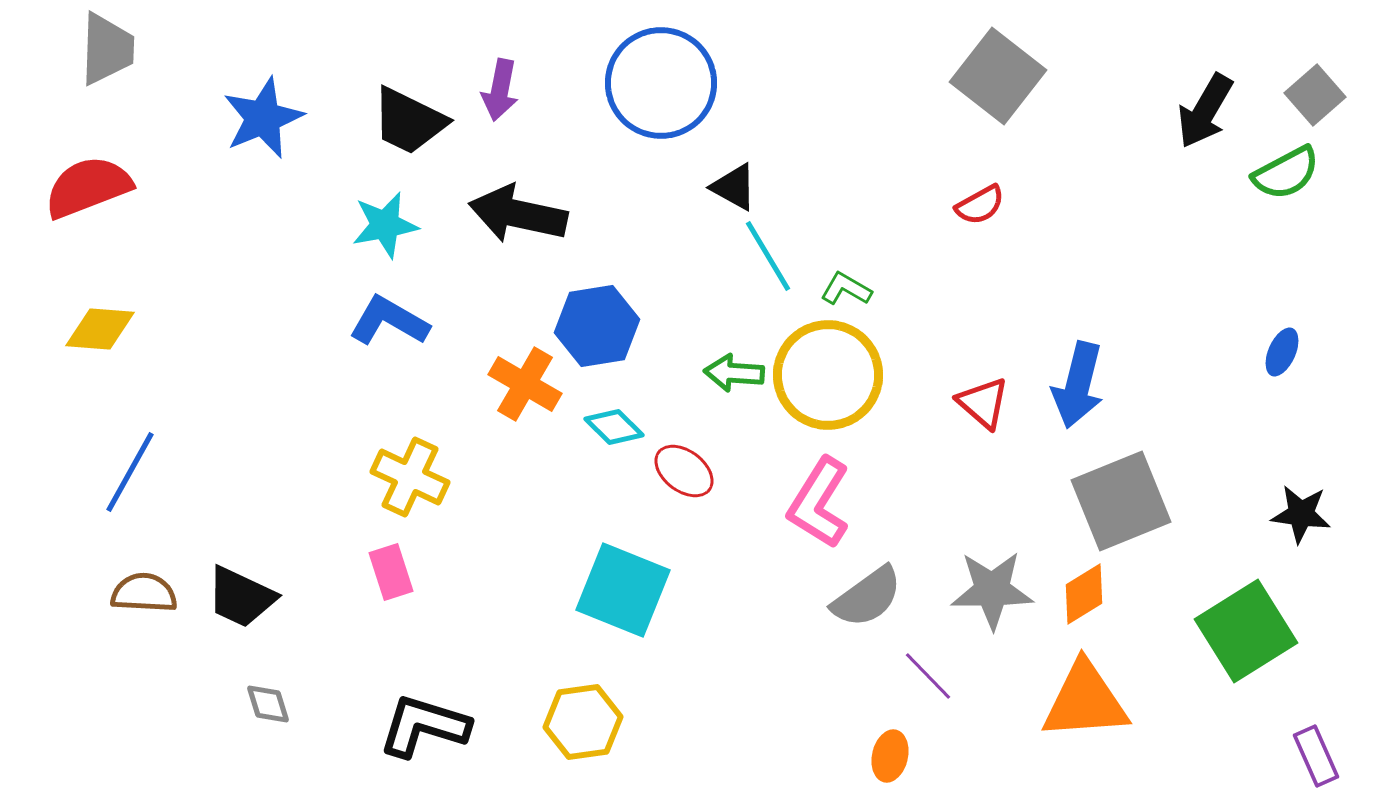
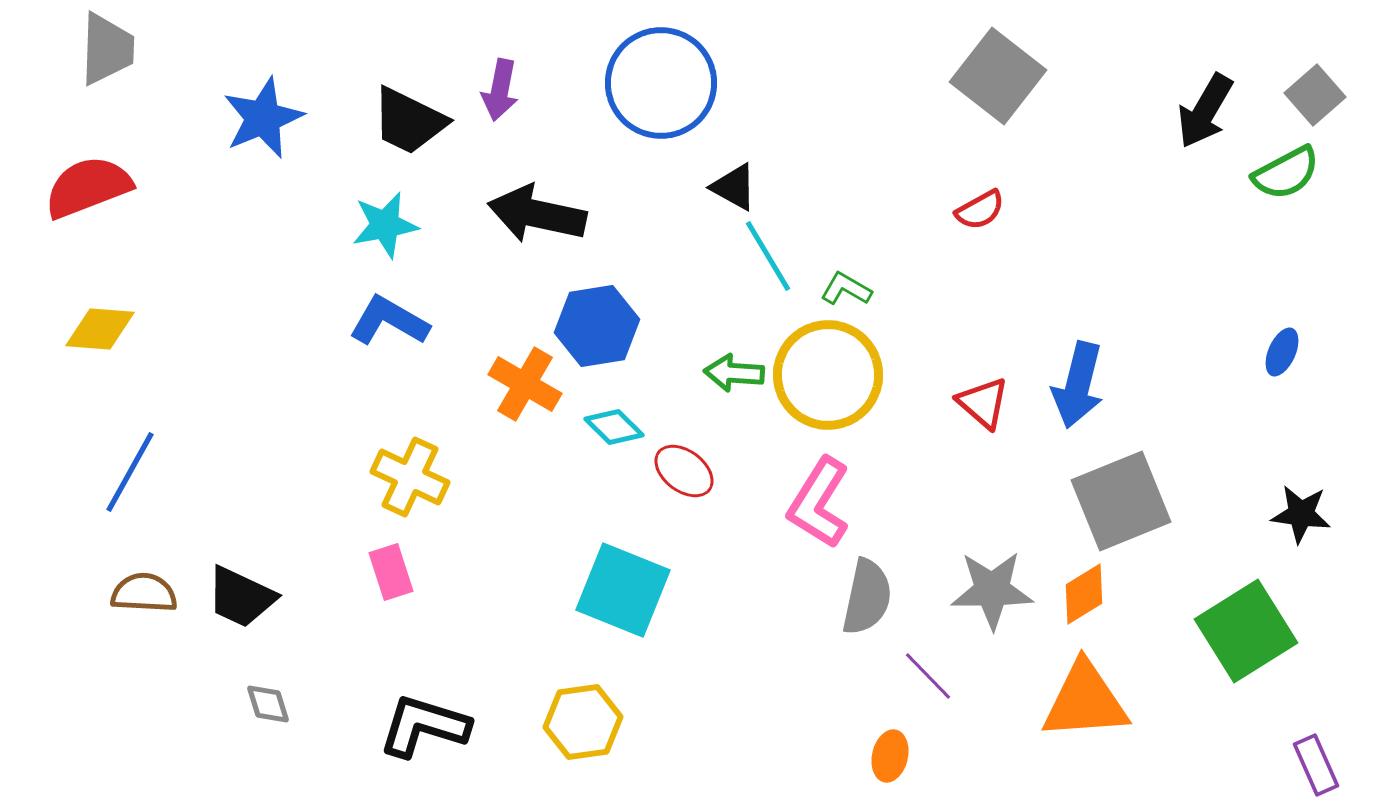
red semicircle at (980, 205): moved 5 px down
black arrow at (518, 214): moved 19 px right
gray semicircle at (867, 597): rotated 42 degrees counterclockwise
purple rectangle at (1316, 756): moved 9 px down
